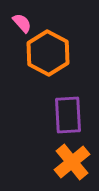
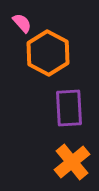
purple rectangle: moved 1 px right, 7 px up
